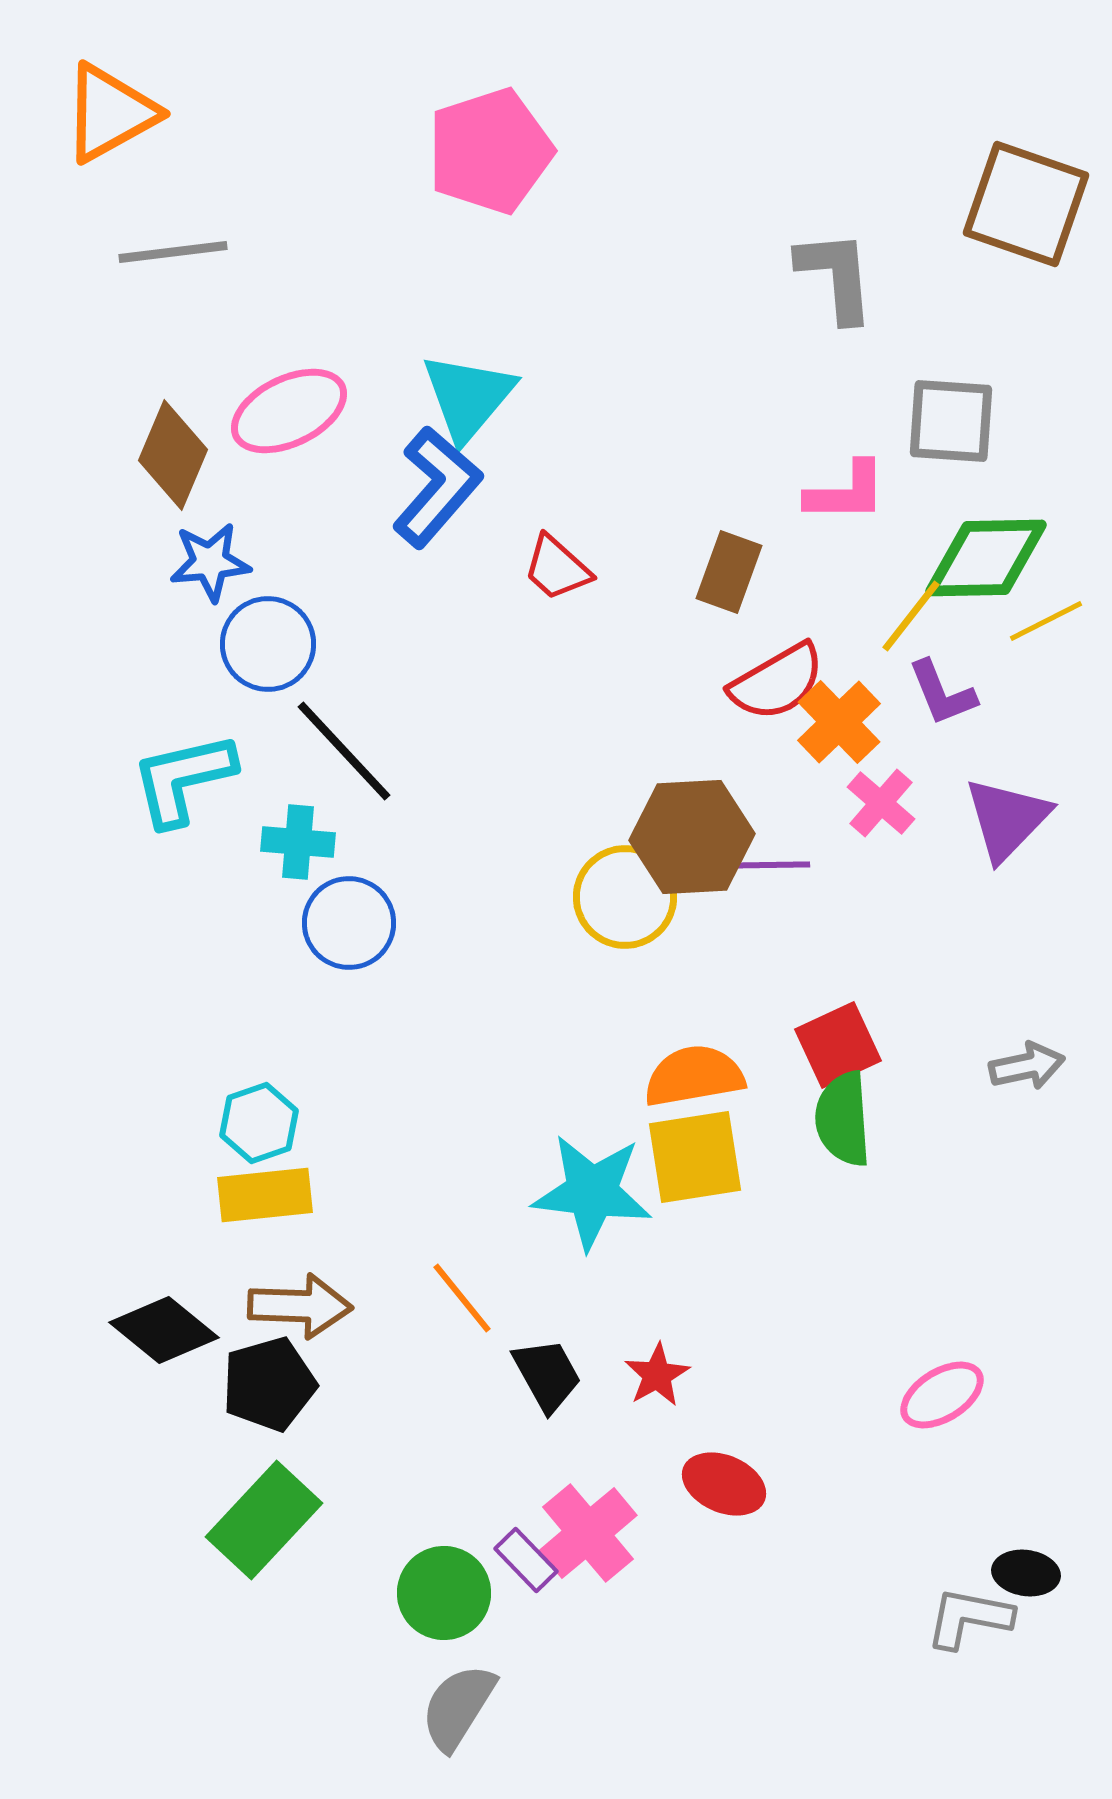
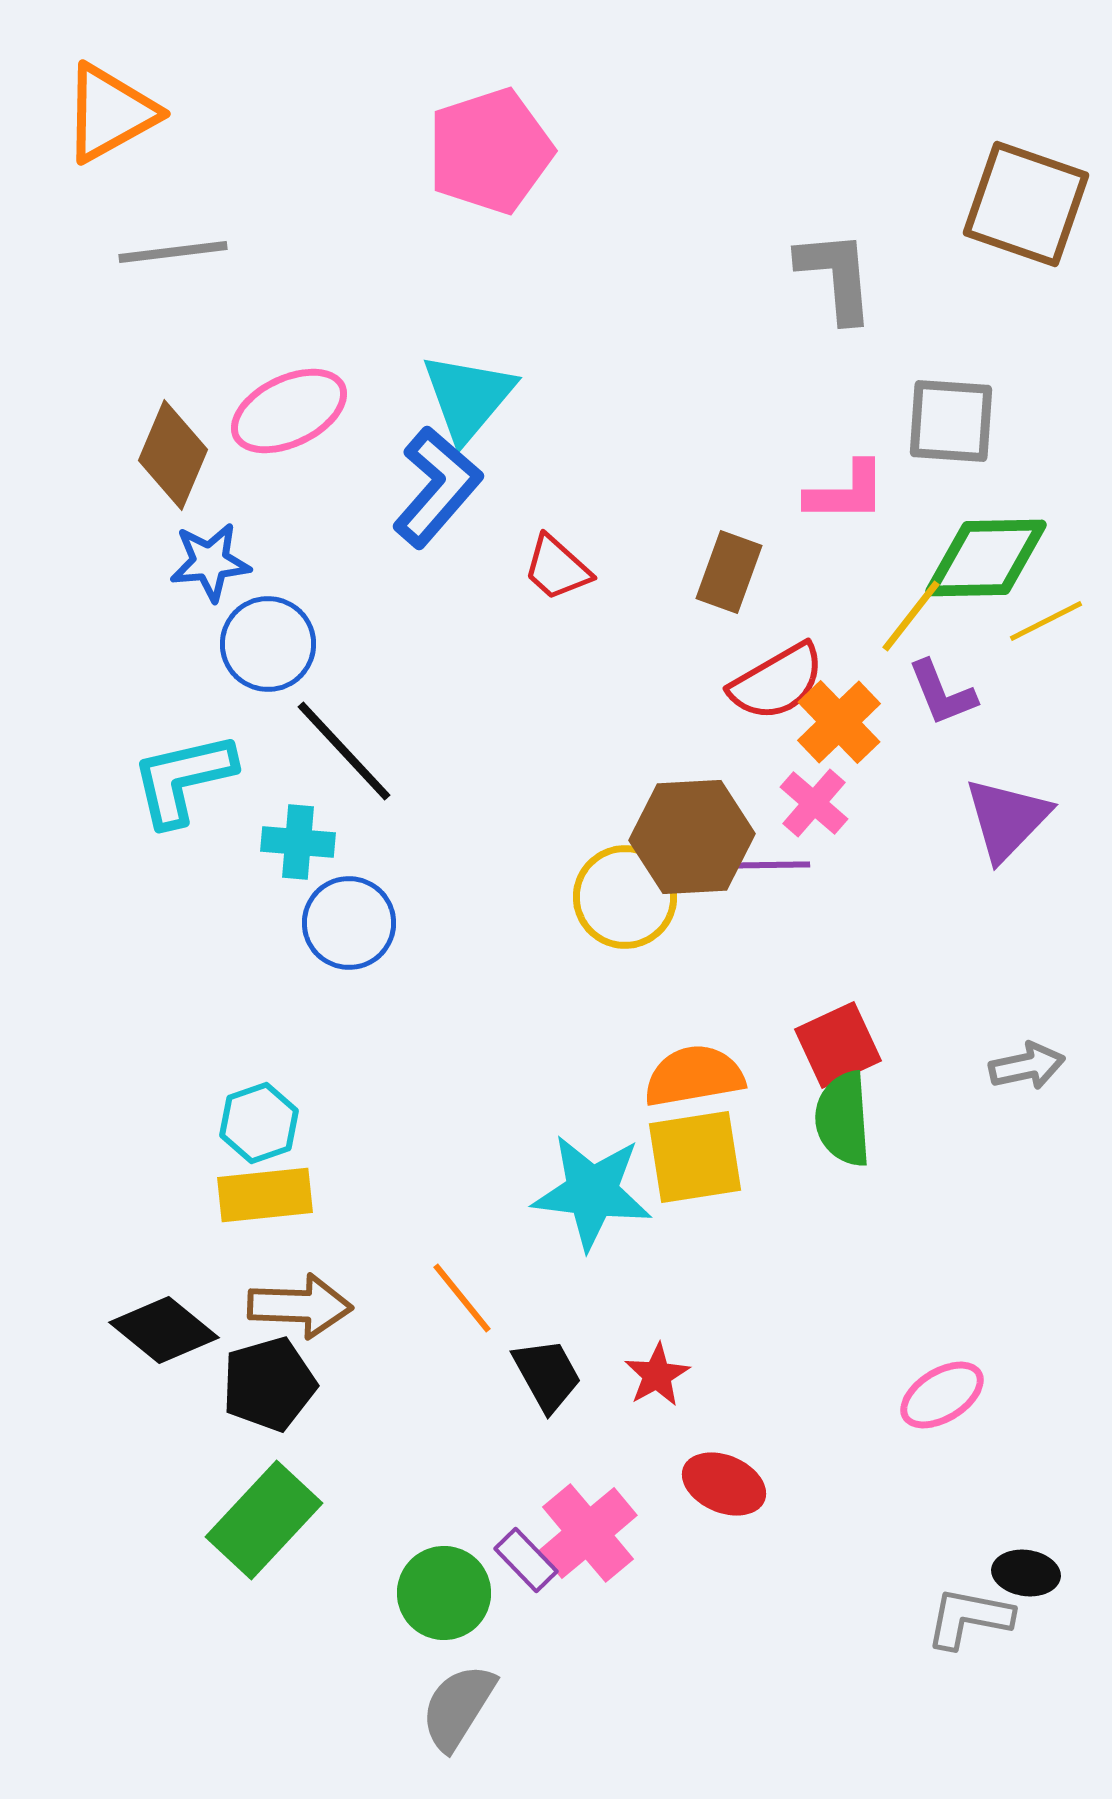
pink cross at (881, 803): moved 67 px left
